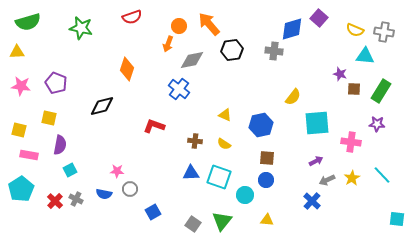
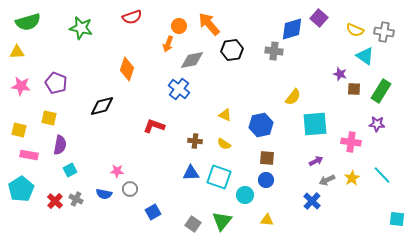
cyan triangle at (365, 56): rotated 30 degrees clockwise
cyan square at (317, 123): moved 2 px left, 1 px down
